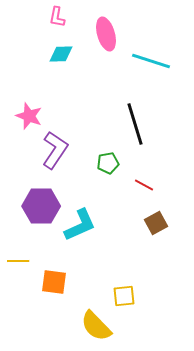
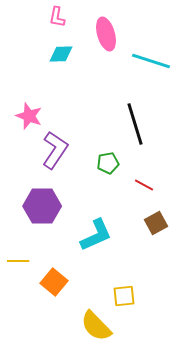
purple hexagon: moved 1 px right
cyan L-shape: moved 16 px right, 10 px down
orange square: rotated 32 degrees clockwise
